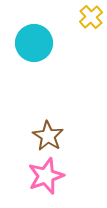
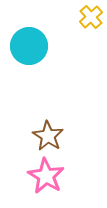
cyan circle: moved 5 px left, 3 px down
pink star: rotated 21 degrees counterclockwise
